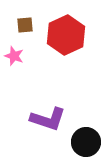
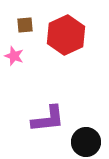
purple L-shape: rotated 24 degrees counterclockwise
